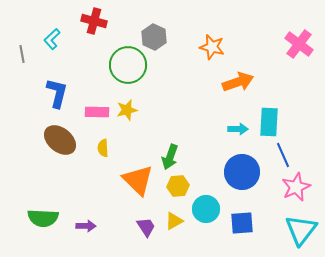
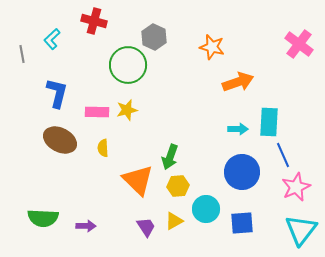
brown ellipse: rotated 12 degrees counterclockwise
